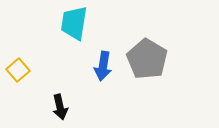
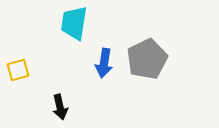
gray pentagon: rotated 15 degrees clockwise
blue arrow: moved 1 px right, 3 px up
yellow square: rotated 25 degrees clockwise
